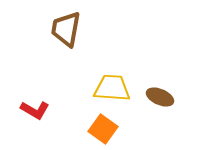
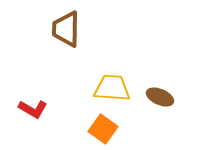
brown trapezoid: rotated 9 degrees counterclockwise
red L-shape: moved 2 px left, 1 px up
